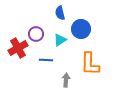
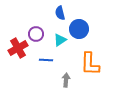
blue circle: moved 2 px left
